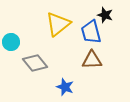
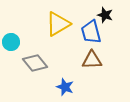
yellow triangle: rotated 8 degrees clockwise
